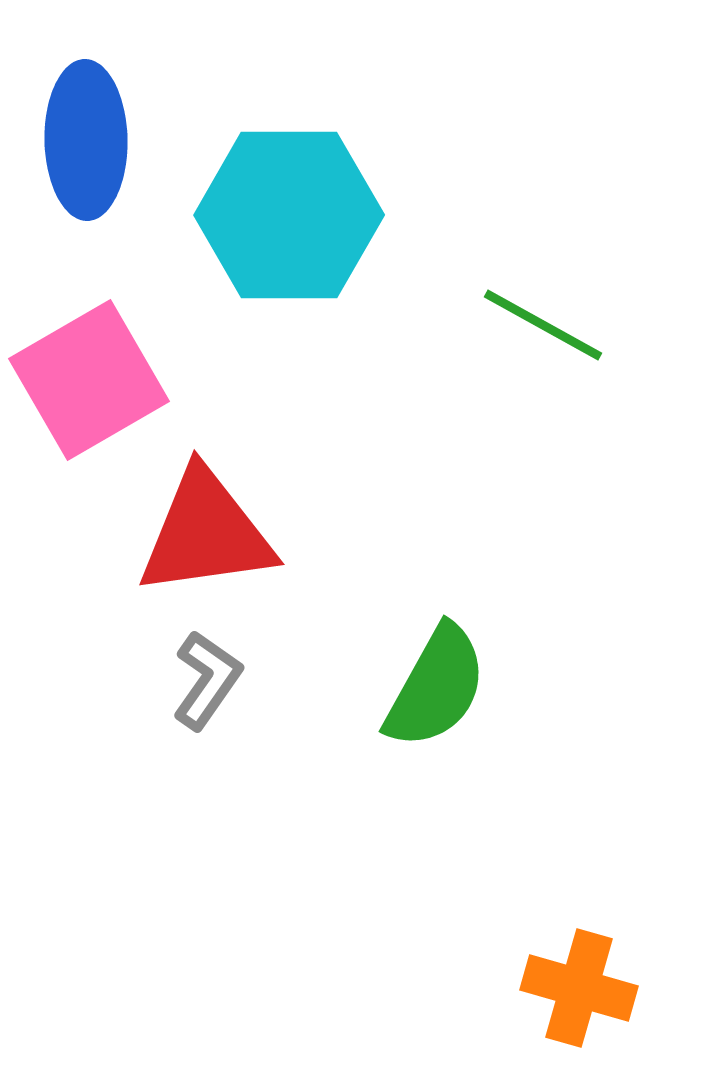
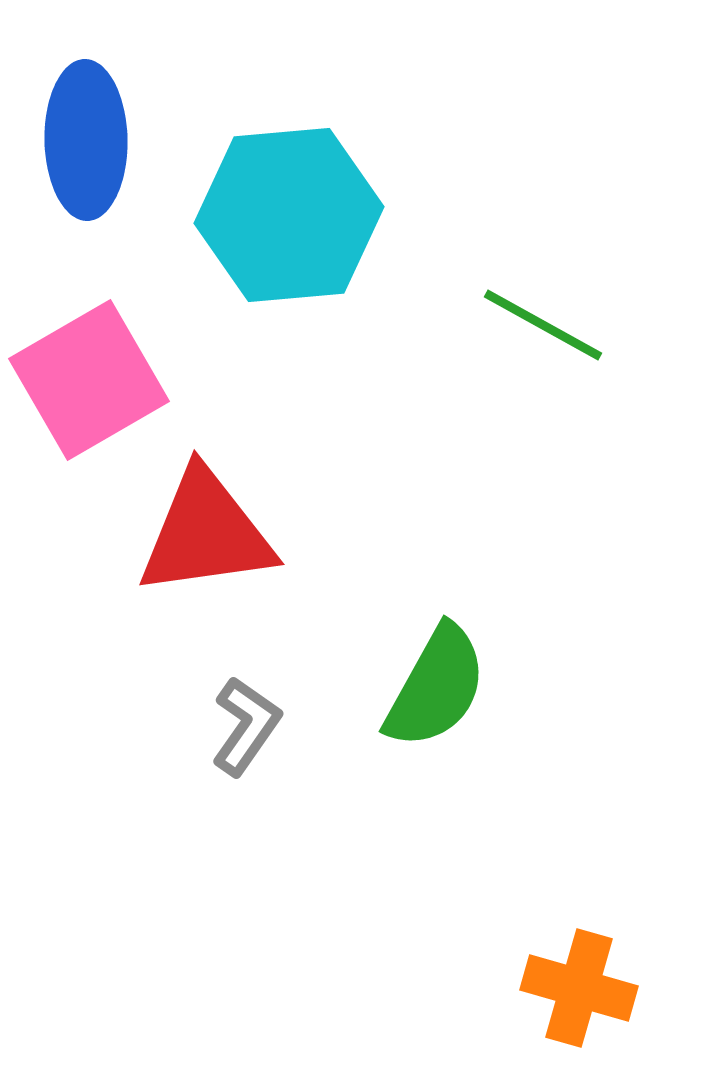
cyan hexagon: rotated 5 degrees counterclockwise
gray L-shape: moved 39 px right, 46 px down
